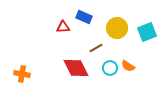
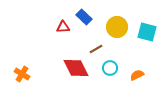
blue rectangle: rotated 21 degrees clockwise
yellow circle: moved 1 px up
cyan square: rotated 36 degrees clockwise
brown line: moved 1 px down
orange semicircle: moved 9 px right, 9 px down; rotated 120 degrees clockwise
orange cross: rotated 21 degrees clockwise
